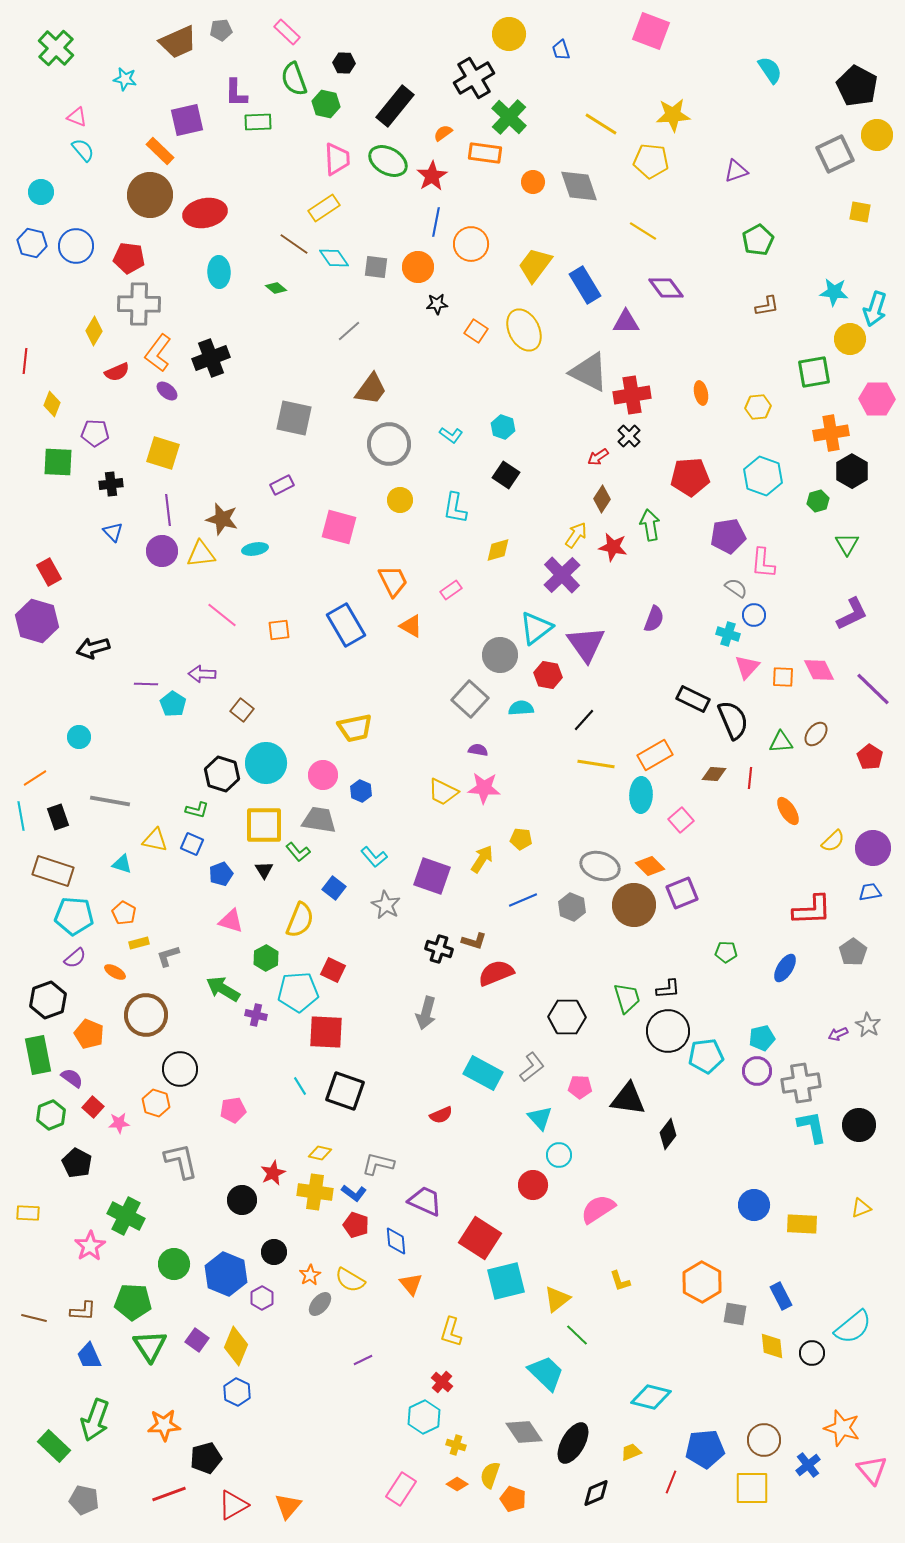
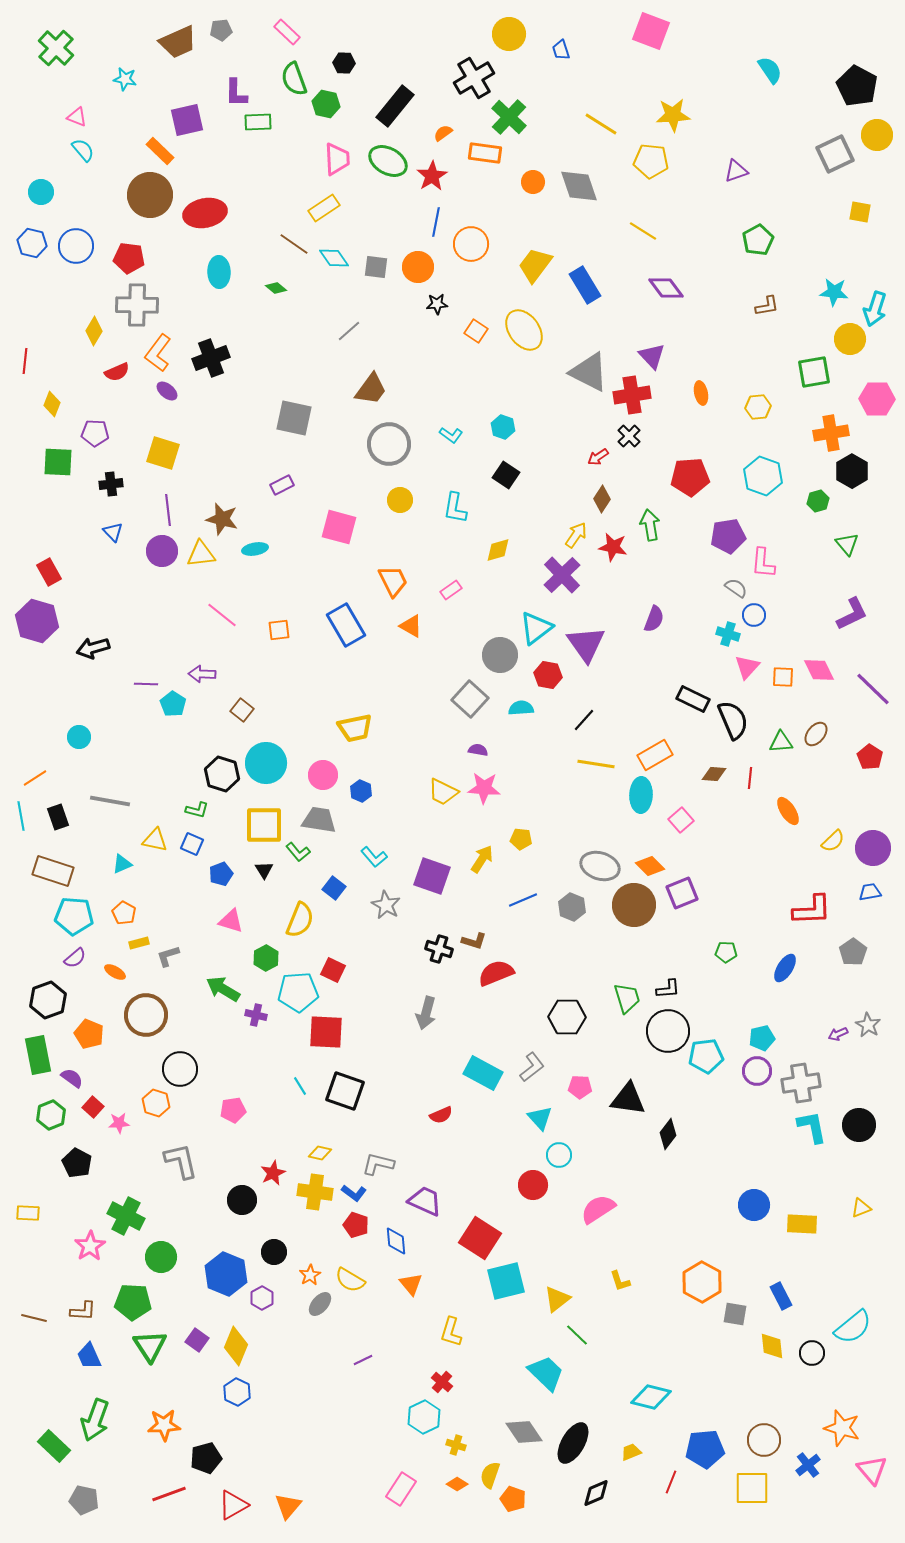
gray cross at (139, 304): moved 2 px left, 1 px down
purple triangle at (626, 322): moved 26 px right, 34 px down; rotated 48 degrees clockwise
yellow ellipse at (524, 330): rotated 9 degrees counterclockwise
green triangle at (847, 544): rotated 10 degrees counterclockwise
cyan triangle at (122, 864): rotated 40 degrees counterclockwise
green circle at (174, 1264): moved 13 px left, 7 px up
